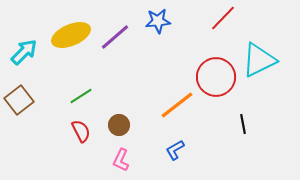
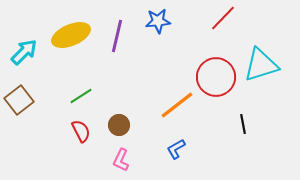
purple line: moved 2 px right, 1 px up; rotated 36 degrees counterclockwise
cyan triangle: moved 2 px right, 5 px down; rotated 9 degrees clockwise
blue L-shape: moved 1 px right, 1 px up
